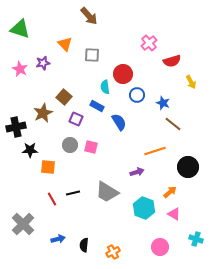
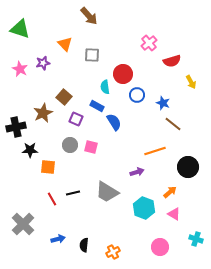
blue semicircle: moved 5 px left
